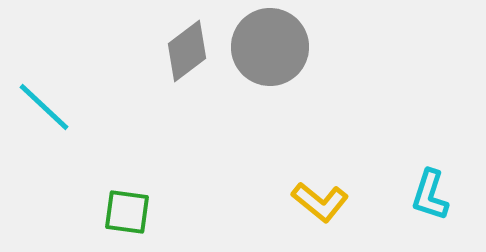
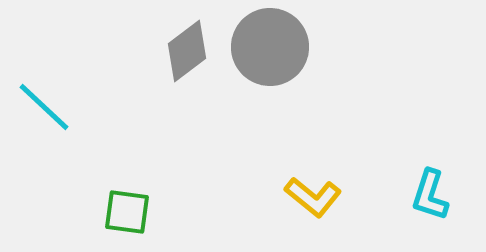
yellow L-shape: moved 7 px left, 5 px up
